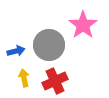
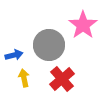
blue arrow: moved 2 px left, 4 px down
red cross: moved 7 px right, 2 px up; rotated 15 degrees counterclockwise
